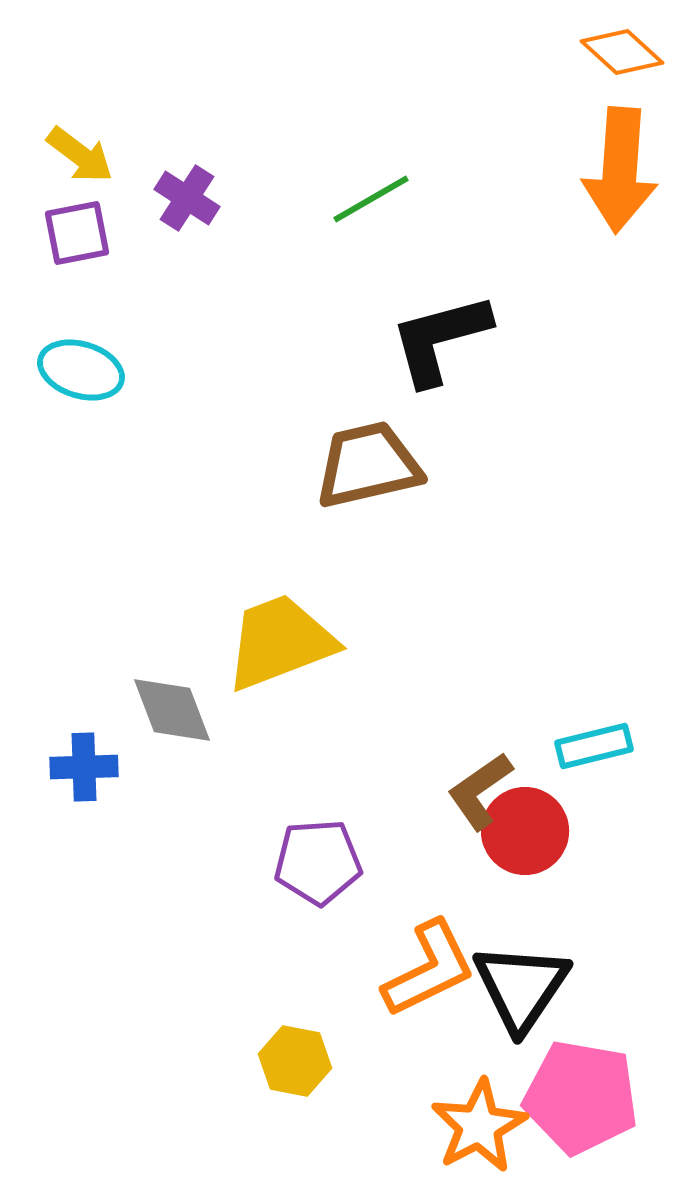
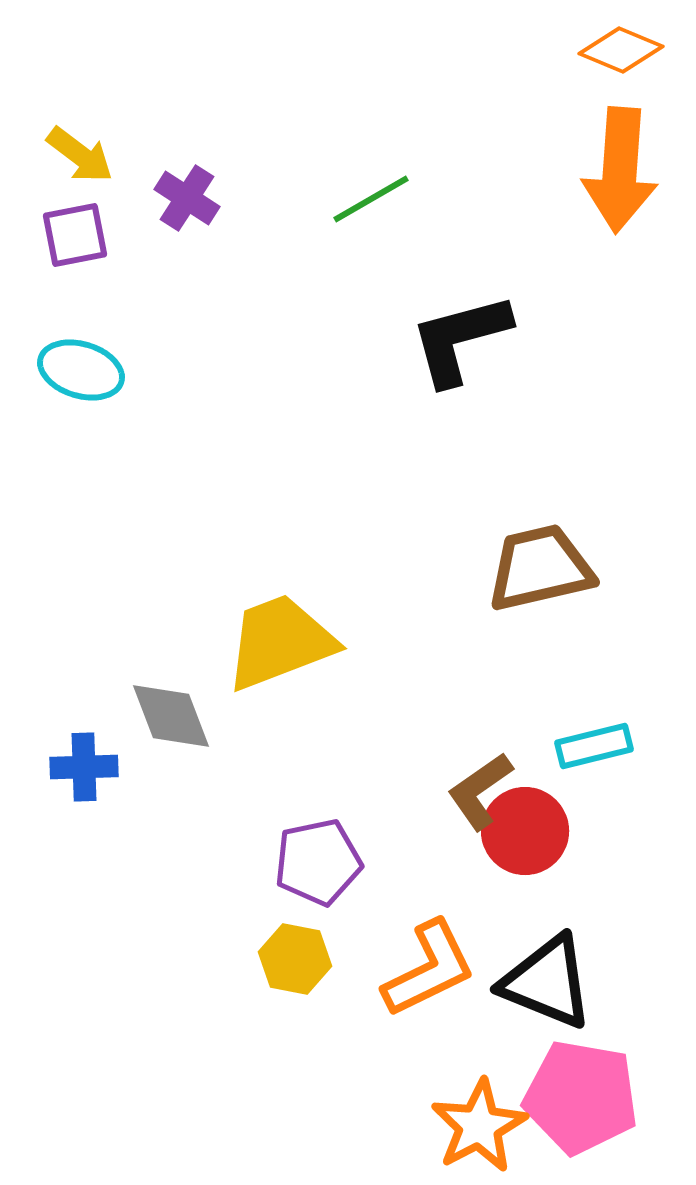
orange diamond: moved 1 px left, 2 px up; rotated 20 degrees counterclockwise
purple square: moved 2 px left, 2 px down
black L-shape: moved 20 px right
brown trapezoid: moved 172 px right, 103 px down
gray diamond: moved 1 px left, 6 px down
purple pentagon: rotated 8 degrees counterclockwise
black triangle: moved 26 px right, 5 px up; rotated 42 degrees counterclockwise
yellow hexagon: moved 102 px up
